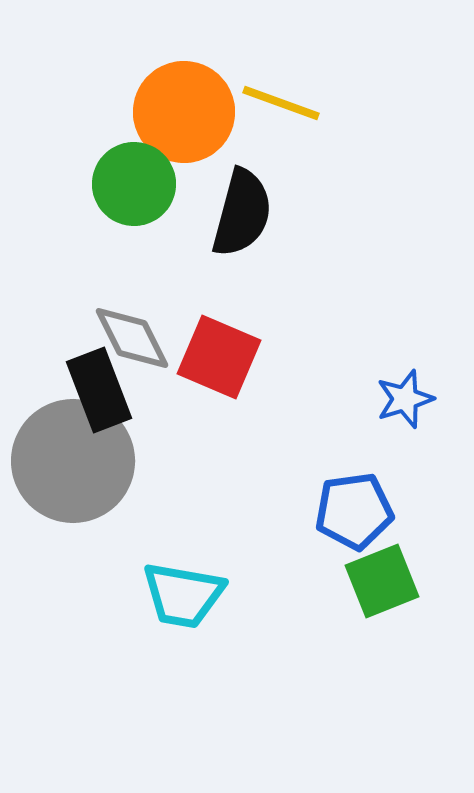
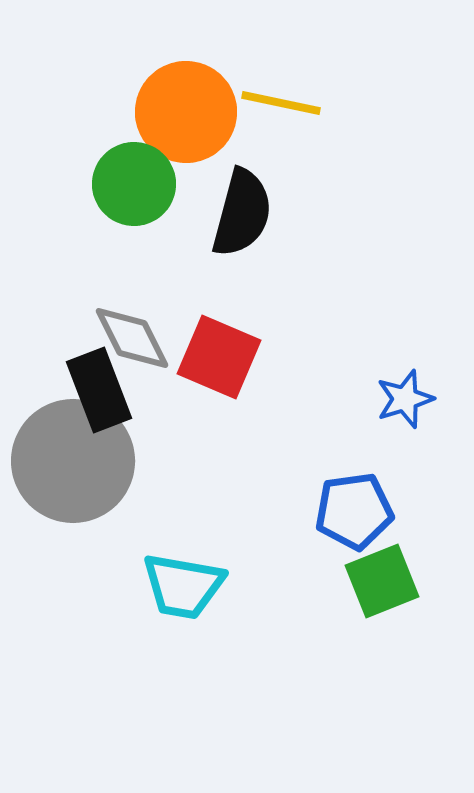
yellow line: rotated 8 degrees counterclockwise
orange circle: moved 2 px right
cyan trapezoid: moved 9 px up
